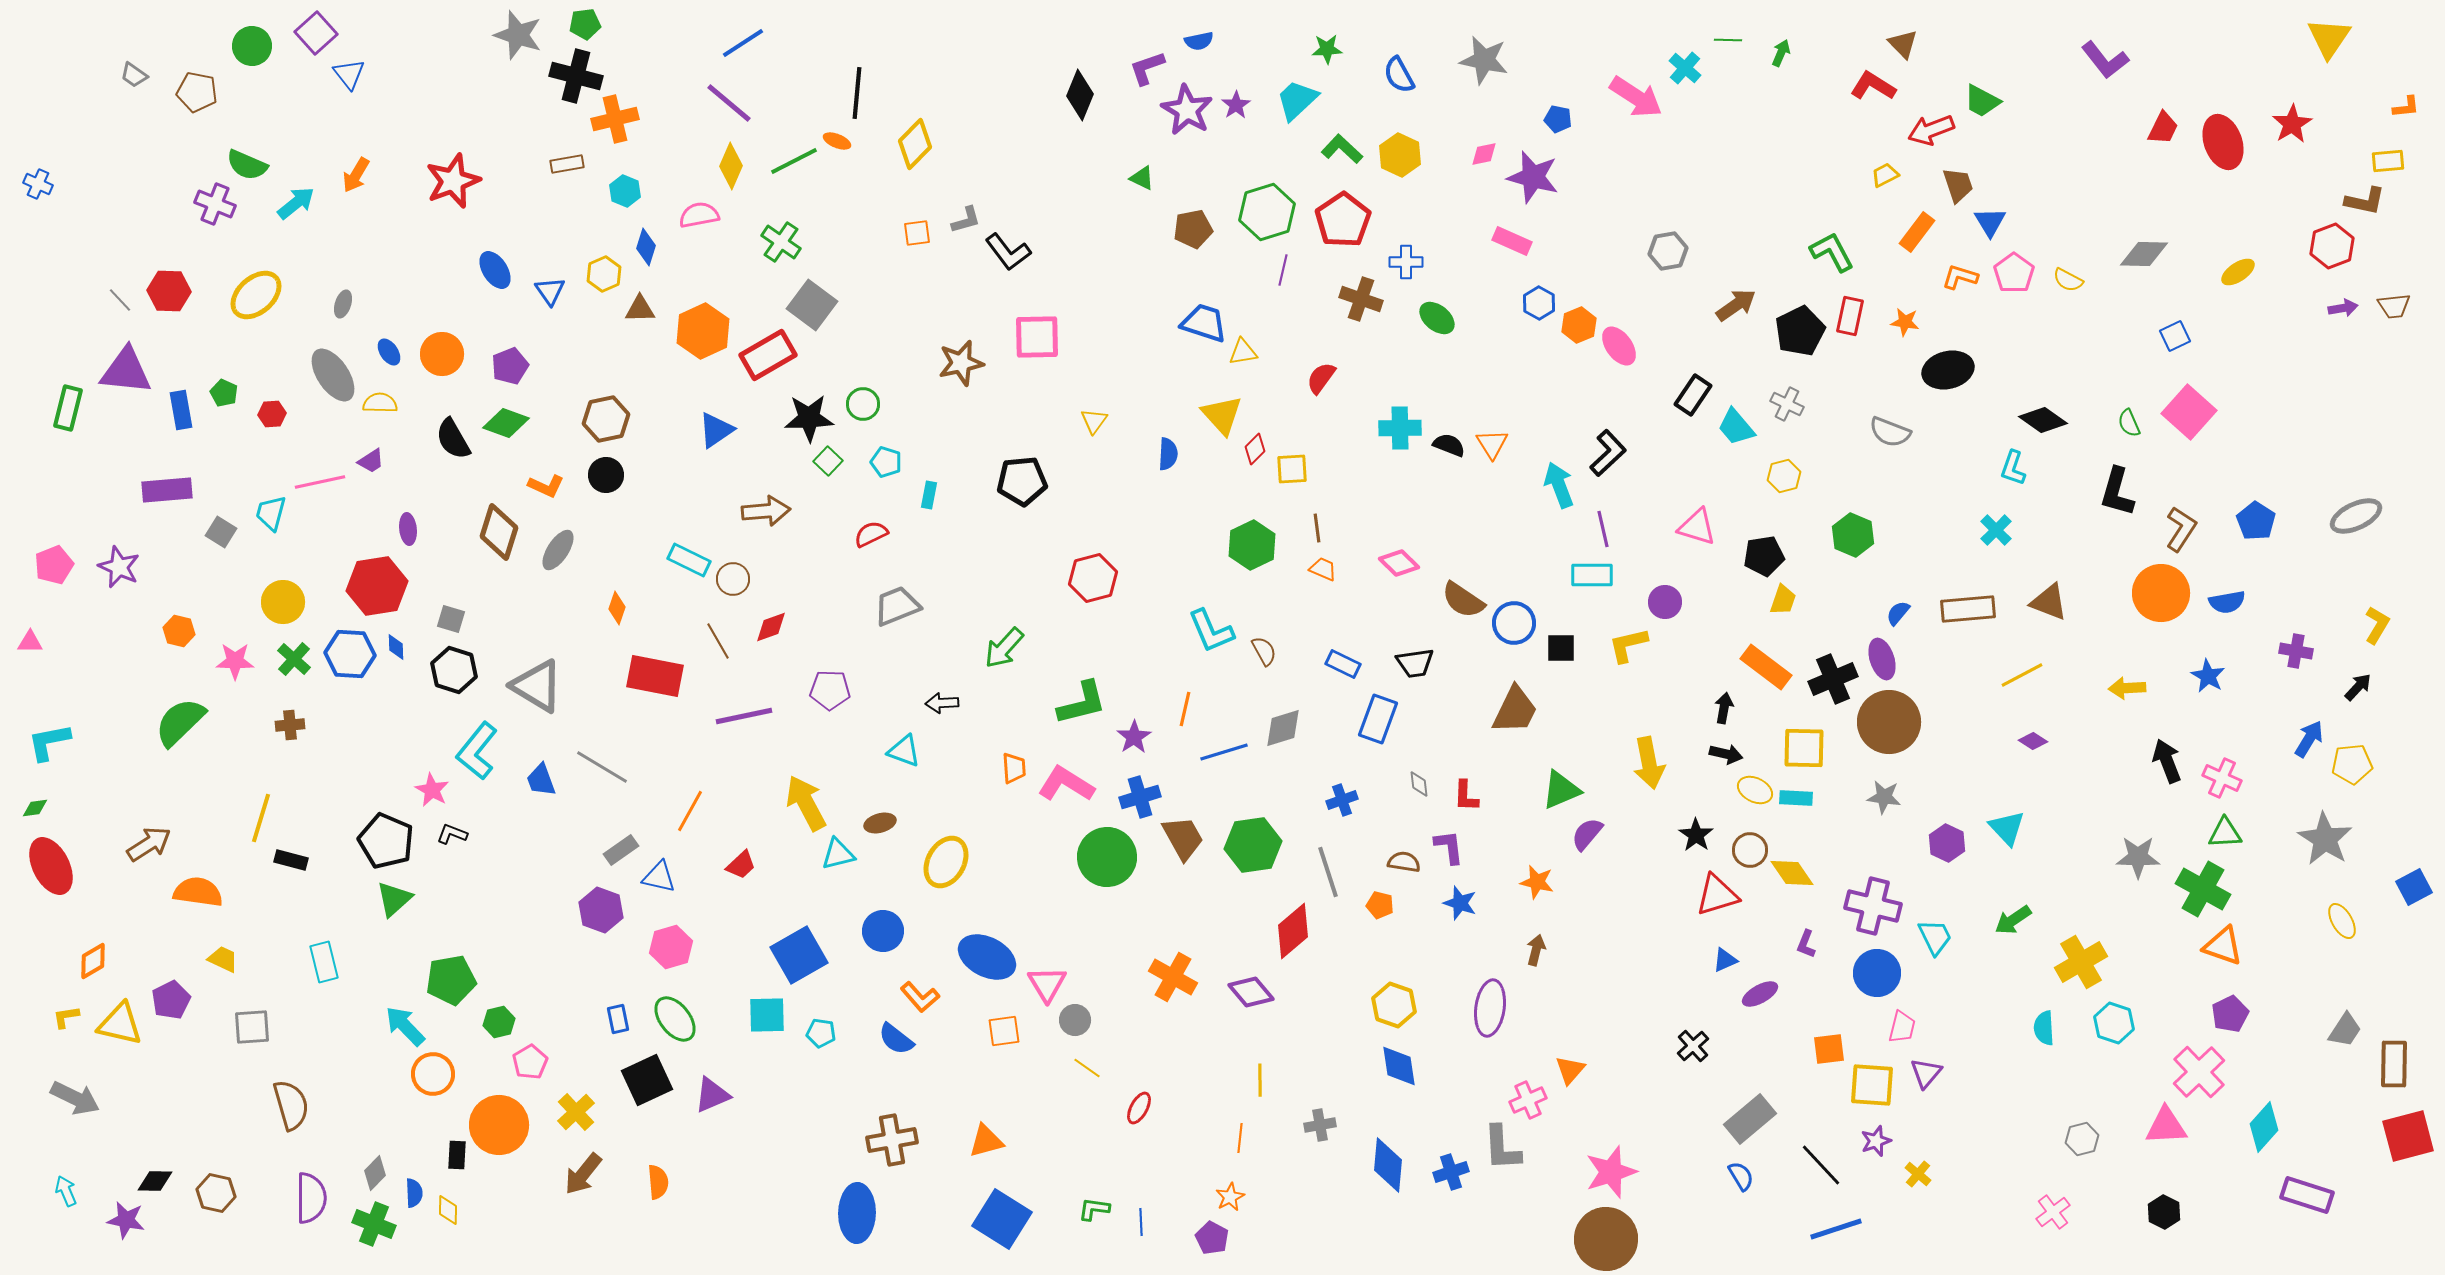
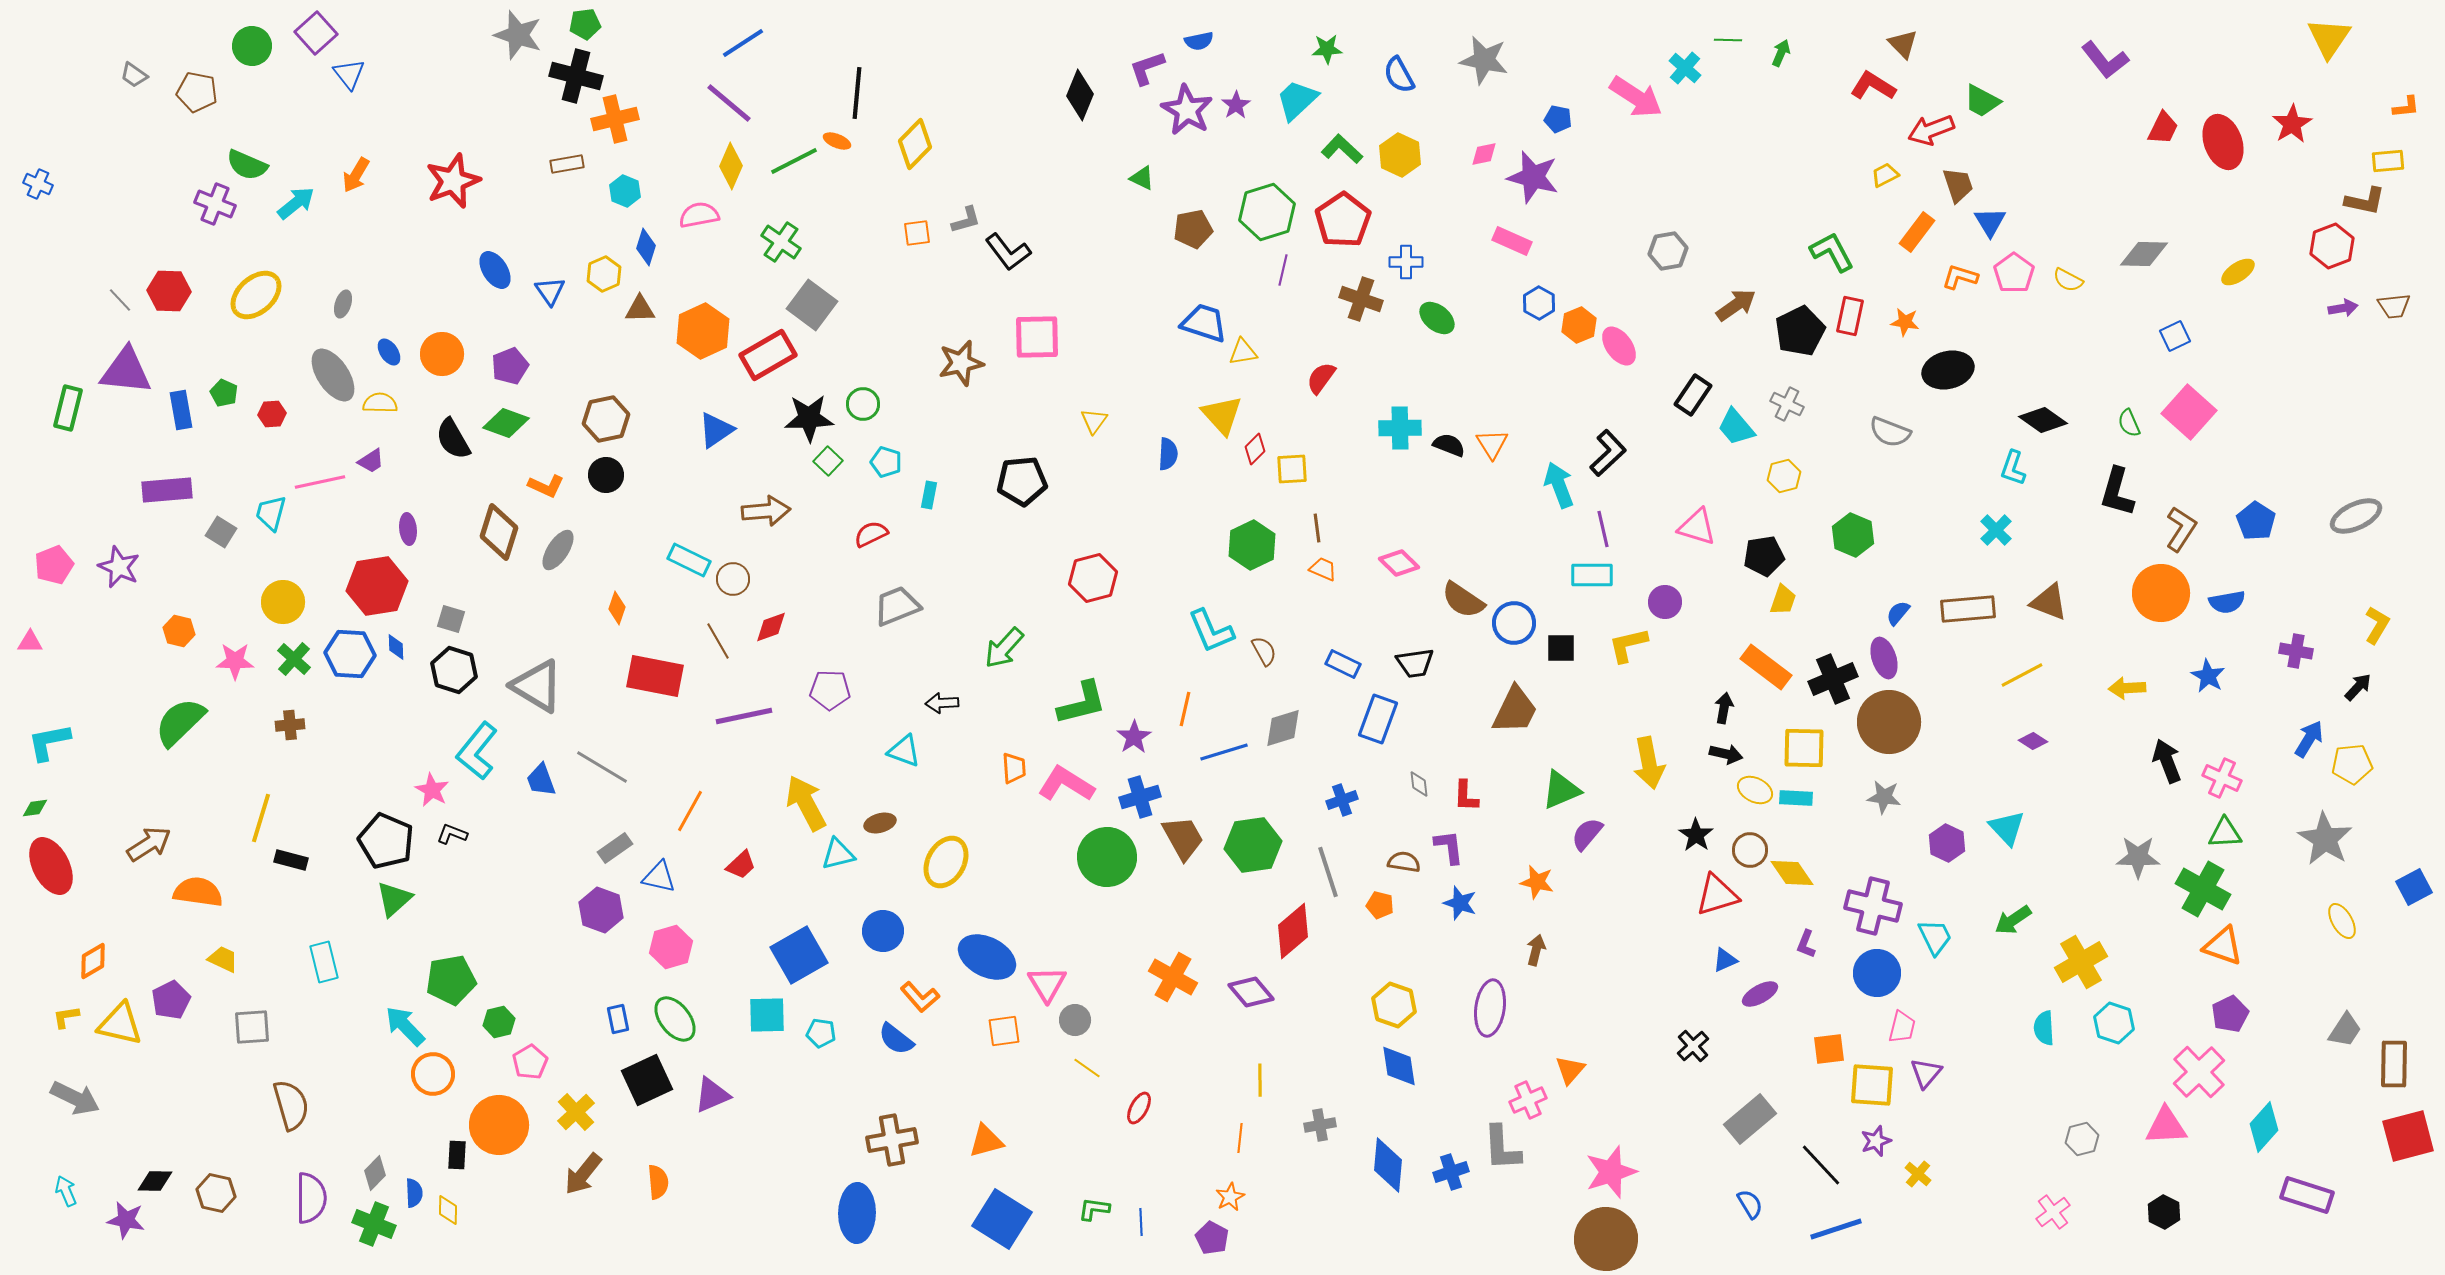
purple ellipse at (1882, 659): moved 2 px right, 1 px up
gray rectangle at (621, 850): moved 6 px left, 2 px up
blue semicircle at (1741, 1176): moved 9 px right, 28 px down
